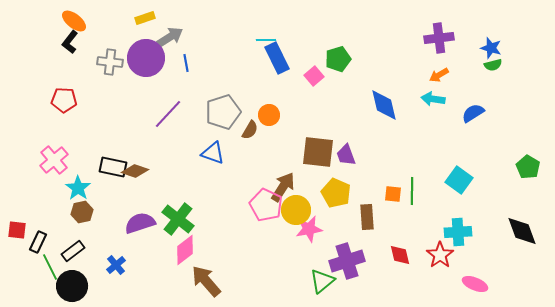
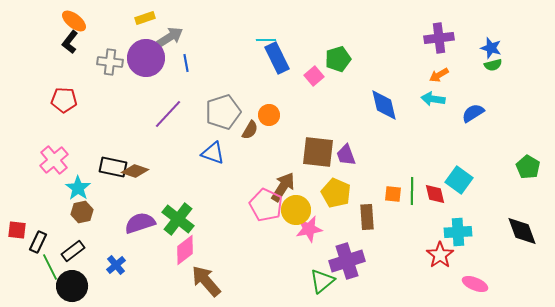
red diamond at (400, 255): moved 35 px right, 61 px up
